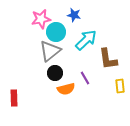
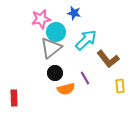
blue star: moved 2 px up
gray triangle: moved 1 px right, 3 px up
brown L-shape: rotated 30 degrees counterclockwise
